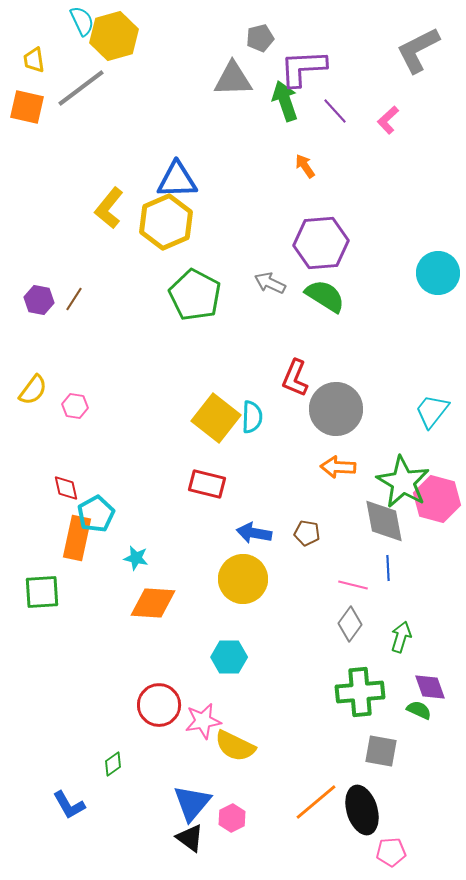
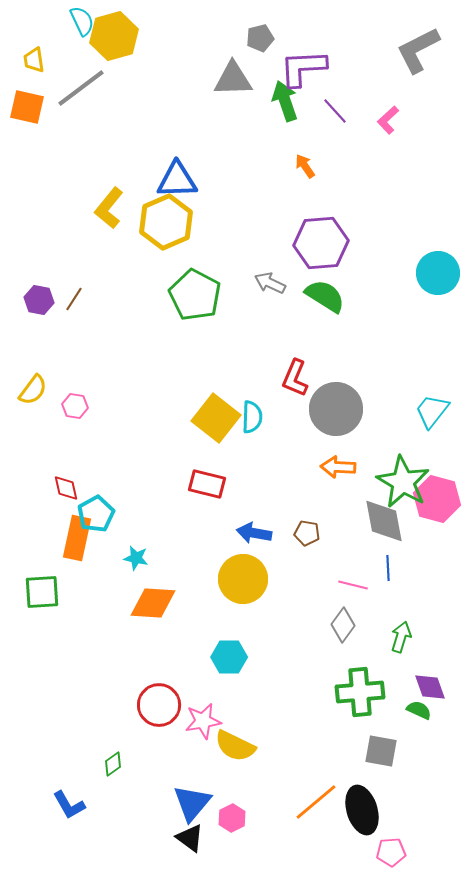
gray diamond at (350, 624): moved 7 px left, 1 px down
